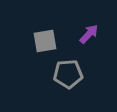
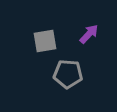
gray pentagon: rotated 8 degrees clockwise
